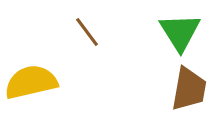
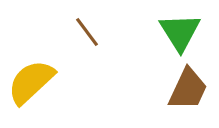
yellow semicircle: rotated 30 degrees counterclockwise
brown trapezoid: moved 1 px left; rotated 15 degrees clockwise
